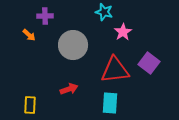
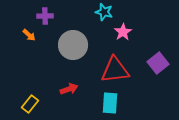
purple square: moved 9 px right; rotated 15 degrees clockwise
yellow rectangle: moved 1 px up; rotated 36 degrees clockwise
